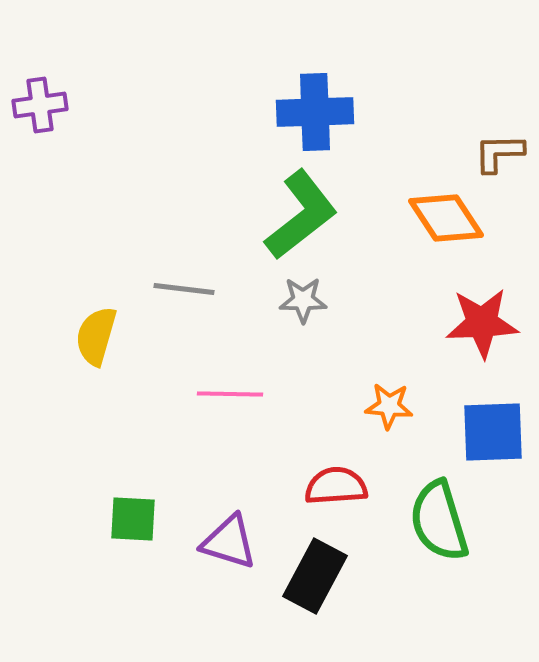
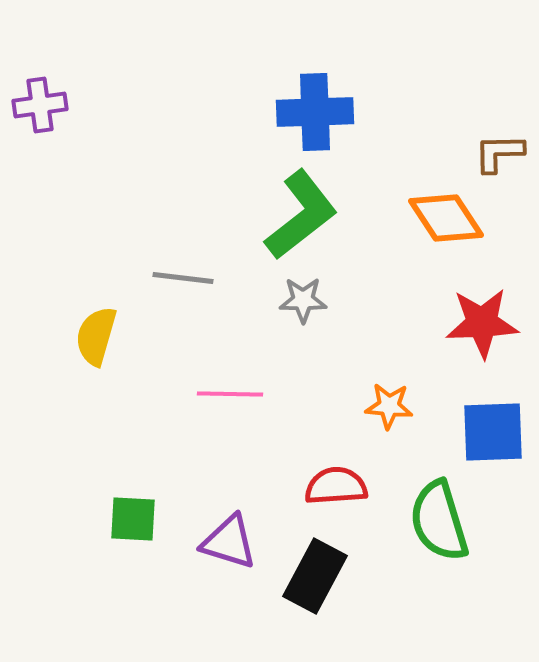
gray line: moved 1 px left, 11 px up
